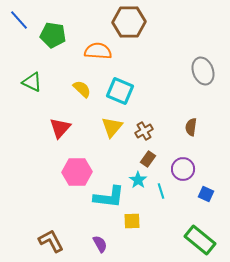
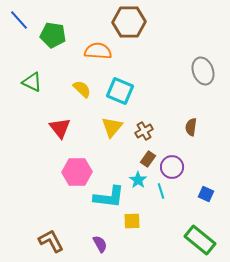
red triangle: rotated 20 degrees counterclockwise
purple circle: moved 11 px left, 2 px up
